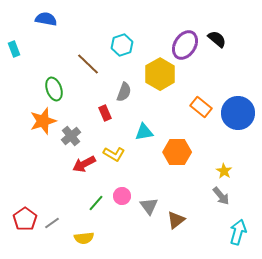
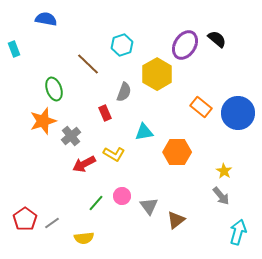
yellow hexagon: moved 3 px left
